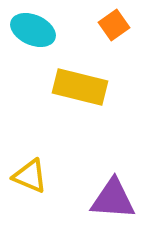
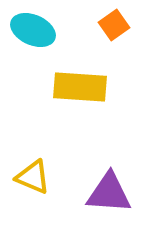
yellow rectangle: rotated 10 degrees counterclockwise
yellow triangle: moved 3 px right, 1 px down
purple triangle: moved 4 px left, 6 px up
